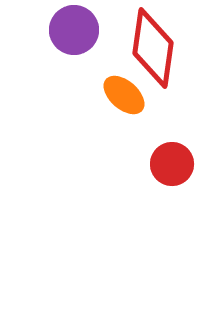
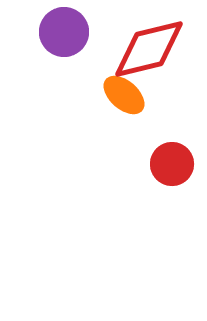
purple circle: moved 10 px left, 2 px down
red diamond: moved 4 px left, 1 px down; rotated 68 degrees clockwise
